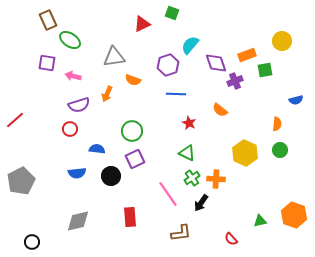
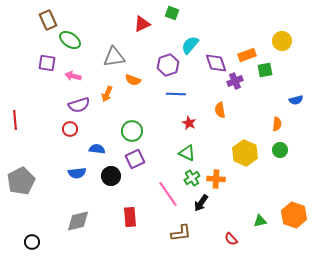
orange semicircle at (220, 110): rotated 42 degrees clockwise
red line at (15, 120): rotated 54 degrees counterclockwise
